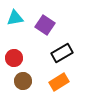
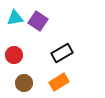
purple square: moved 7 px left, 4 px up
red circle: moved 3 px up
brown circle: moved 1 px right, 2 px down
